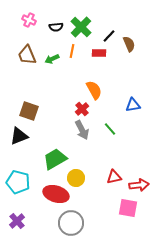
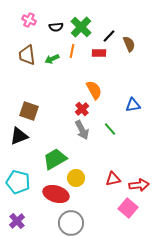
brown trapezoid: rotated 15 degrees clockwise
red triangle: moved 1 px left, 2 px down
pink square: rotated 30 degrees clockwise
